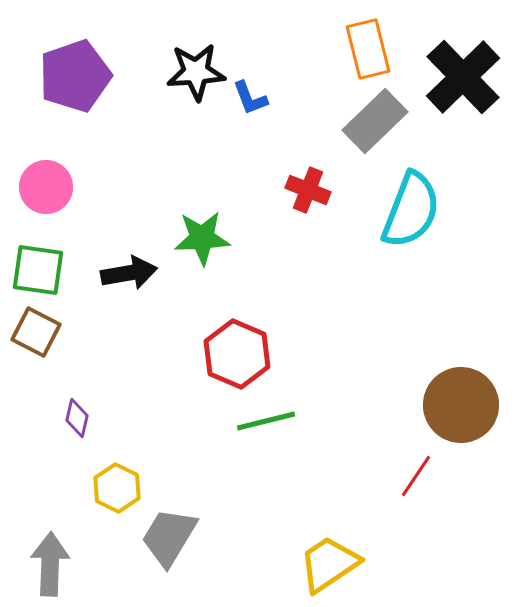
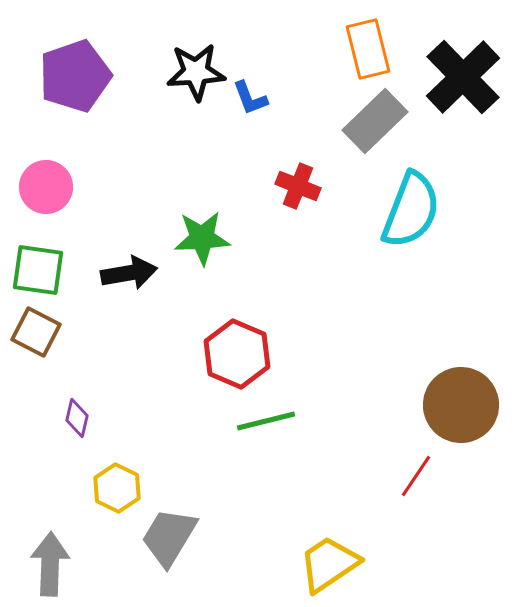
red cross: moved 10 px left, 4 px up
